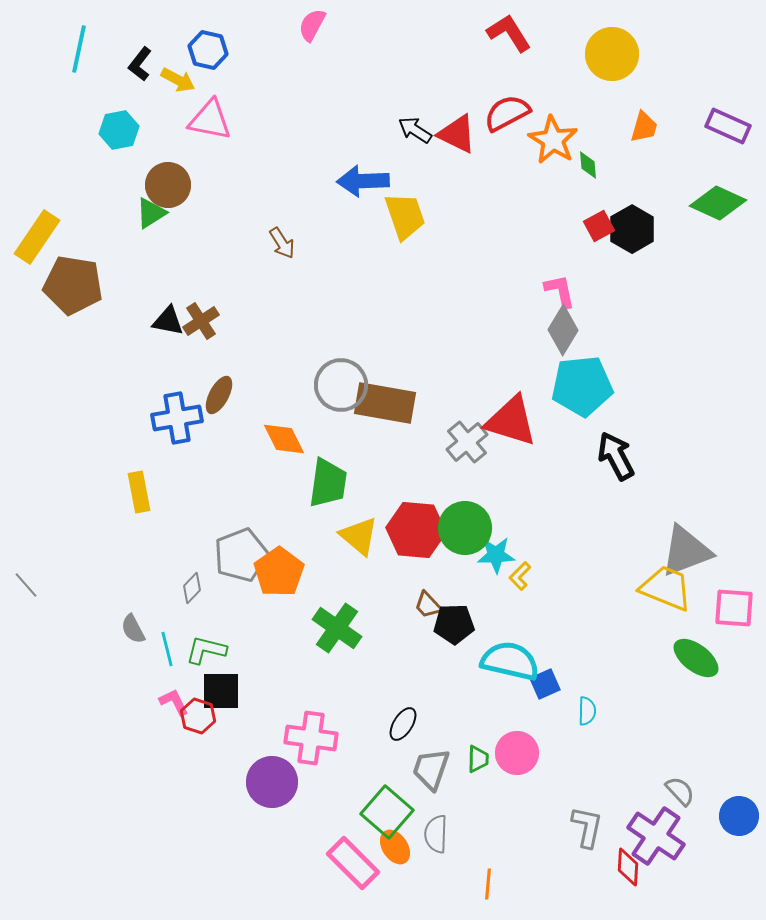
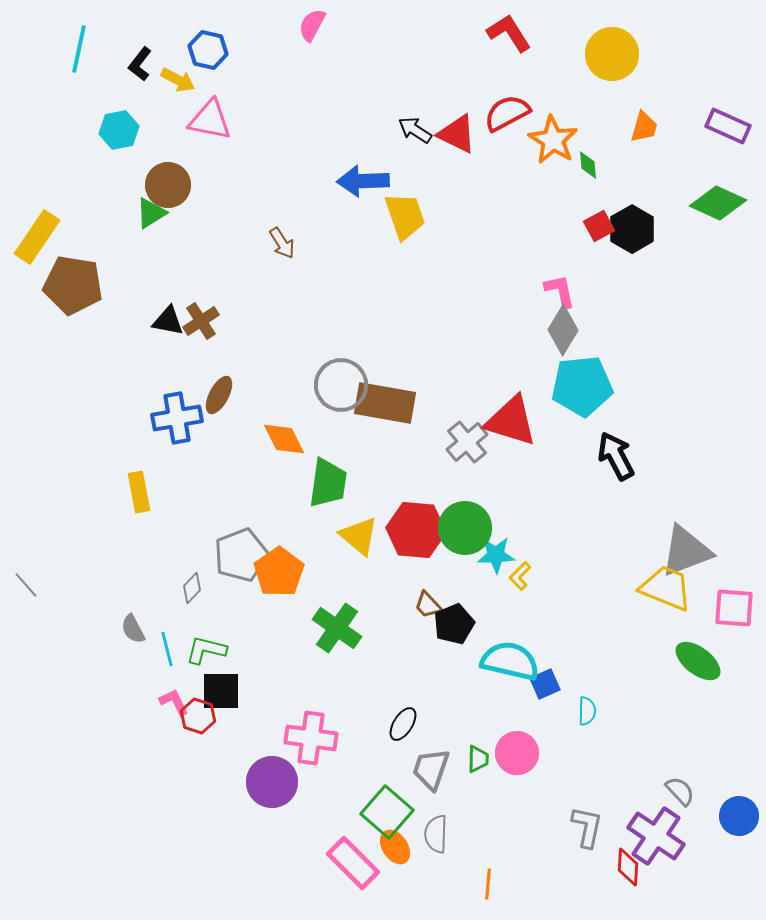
black pentagon at (454, 624): rotated 21 degrees counterclockwise
green ellipse at (696, 658): moved 2 px right, 3 px down
